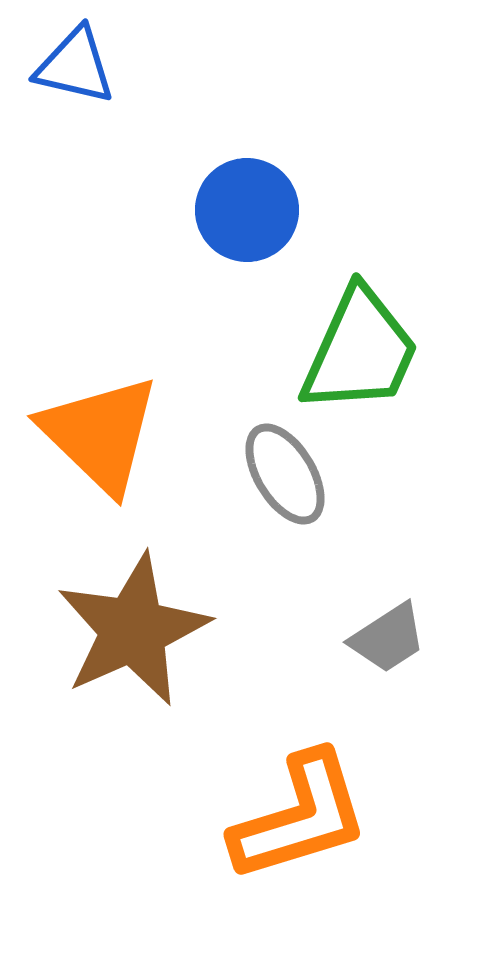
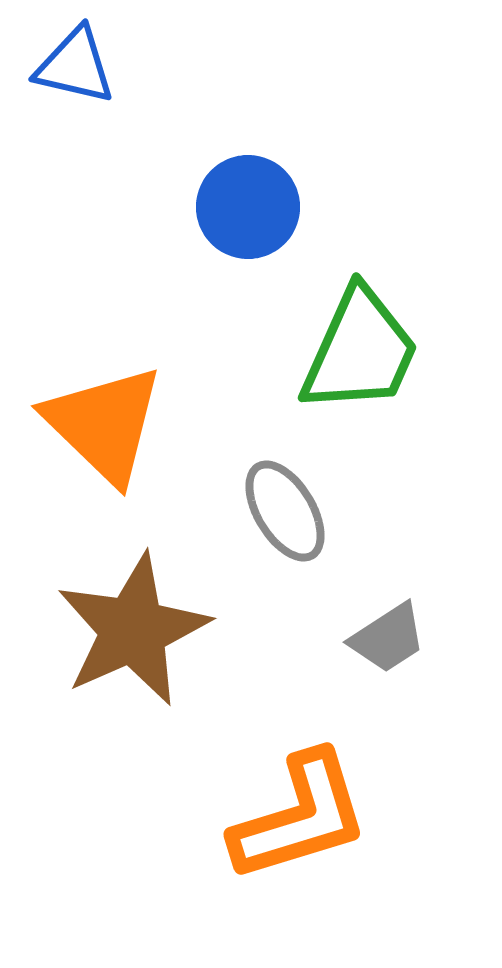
blue circle: moved 1 px right, 3 px up
orange triangle: moved 4 px right, 10 px up
gray ellipse: moved 37 px down
